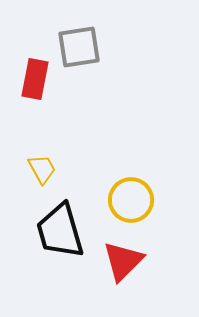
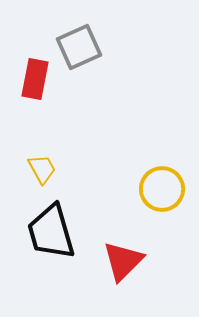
gray square: rotated 15 degrees counterclockwise
yellow circle: moved 31 px right, 11 px up
black trapezoid: moved 9 px left, 1 px down
